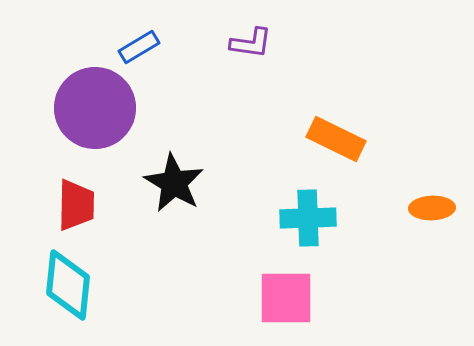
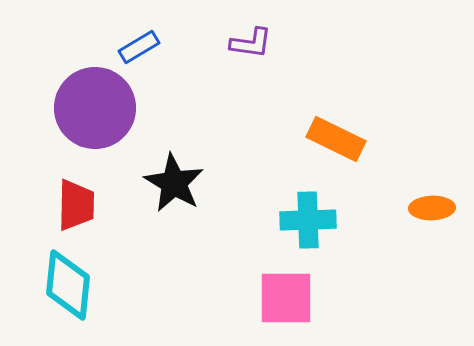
cyan cross: moved 2 px down
